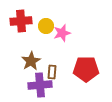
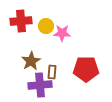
pink star: rotated 18 degrees clockwise
